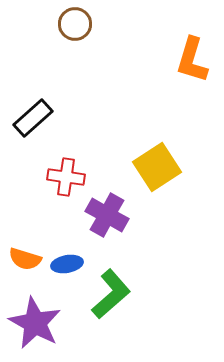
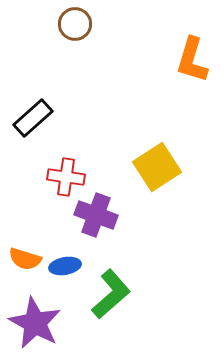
purple cross: moved 11 px left; rotated 9 degrees counterclockwise
blue ellipse: moved 2 px left, 2 px down
